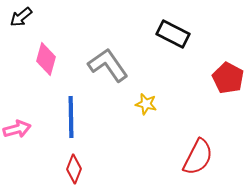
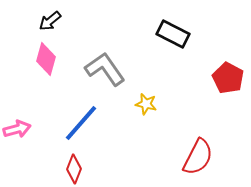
black arrow: moved 29 px right, 4 px down
gray L-shape: moved 3 px left, 4 px down
blue line: moved 10 px right, 6 px down; rotated 42 degrees clockwise
